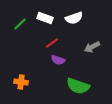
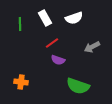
white rectangle: rotated 42 degrees clockwise
green line: rotated 48 degrees counterclockwise
